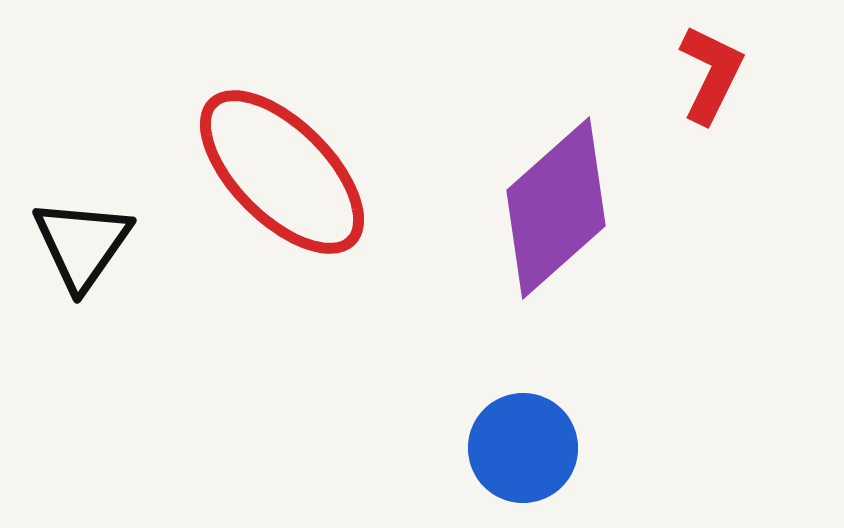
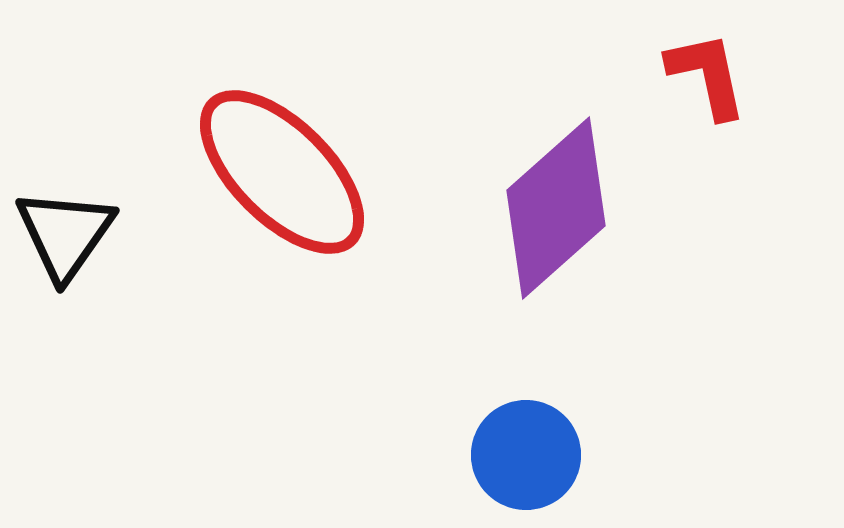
red L-shape: moved 4 px left, 1 px down; rotated 38 degrees counterclockwise
black triangle: moved 17 px left, 10 px up
blue circle: moved 3 px right, 7 px down
